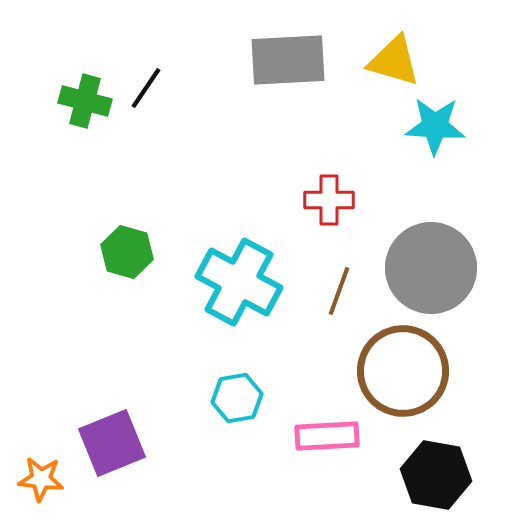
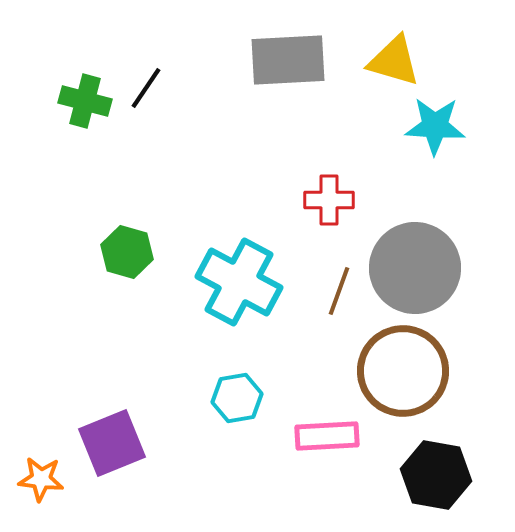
gray circle: moved 16 px left
